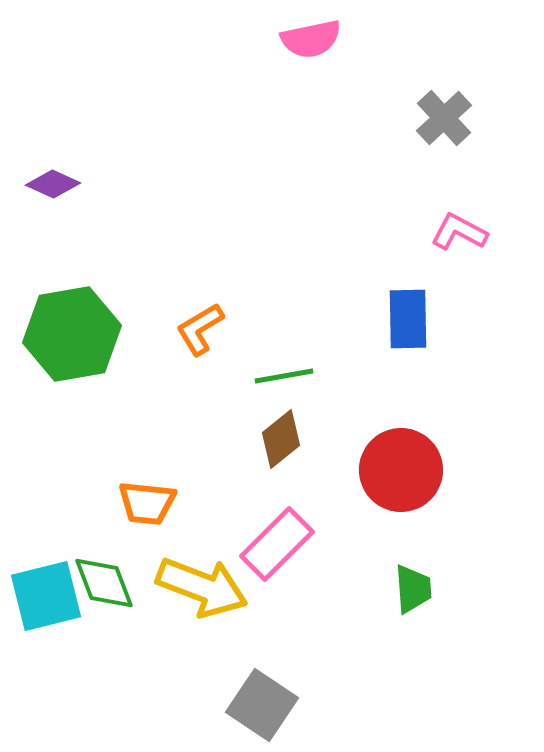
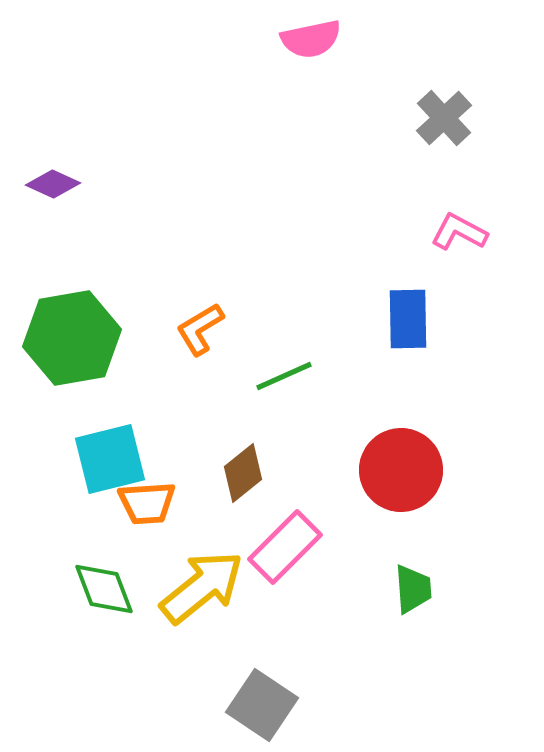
green hexagon: moved 4 px down
green line: rotated 14 degrees counterclockwise
brown diamond: moved 38 px left, 34 px down
orange trapezoid: rotated 10 degrees counterclockwise
pink rectangle: moved 8 px right, 3 px down
green diamond: moved 6 px down
yellow arrow: rotated 60 degrees counterclockwise
cyan square: moved 64 px right, 137 px up
